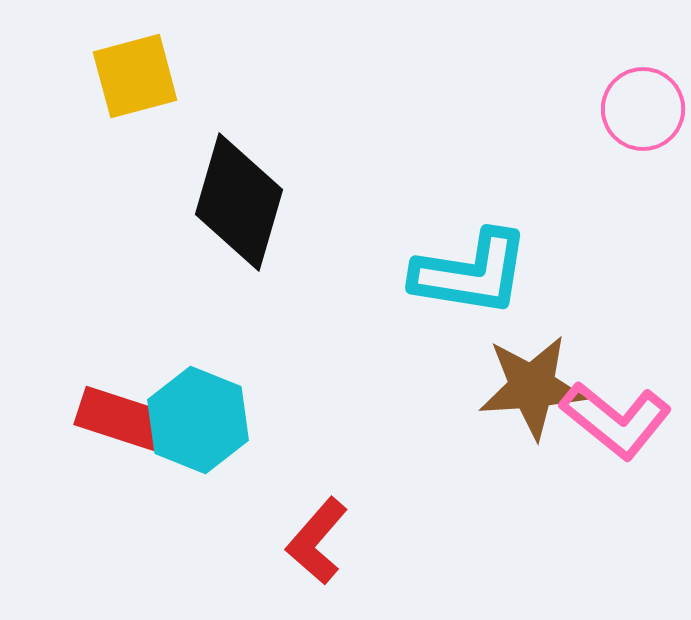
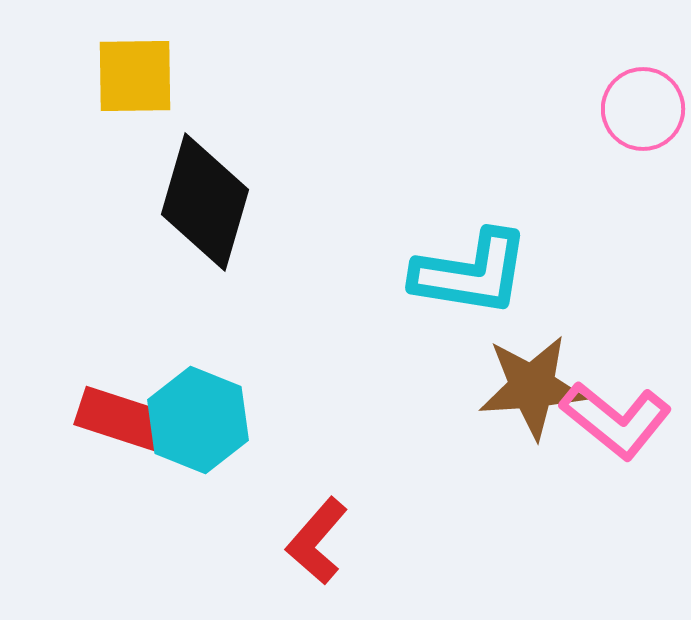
yellow square: rotated 14 degrees clockwise
black diamond: moved 34 px left
